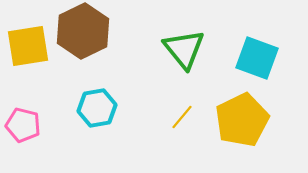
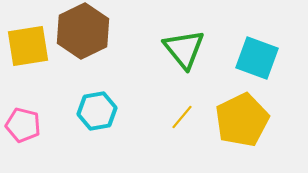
cyan hexagon: moved 3 px down
